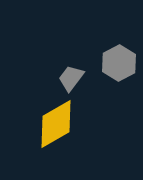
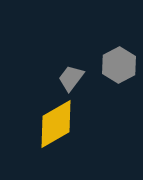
gray hexagon: moved 2 px down
